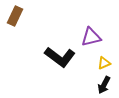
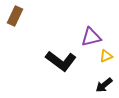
black L-shape: moved 1 px right, 4 px down
yellow triangle: moved 2 px right, 7 px up
black arrow: rotated 24 degrees clockwise
